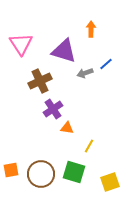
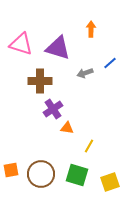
pink triangle: rotated 40 degrees counterclockwise
purple triangle: moved 6 px left, 3 px up
blue line: moved 4 px right, 1 px up
brown cross: rotated 25 degrees clockwise
green square: moved 3 px right, 3 px down
